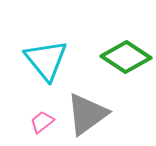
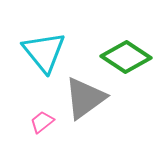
cyan triangle: moved 2 px left, 8 px up
gray triangle: moved 2 px left, 16 px up
